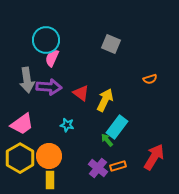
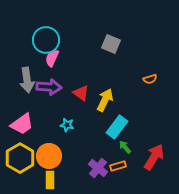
green arrow: moved 18 px right, 7 px down
